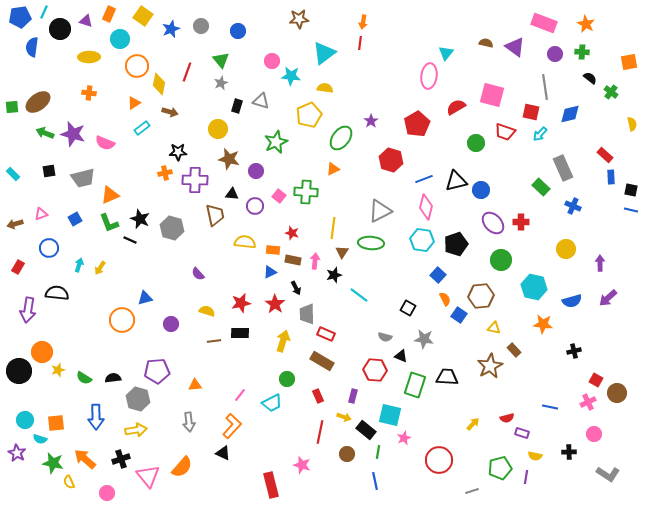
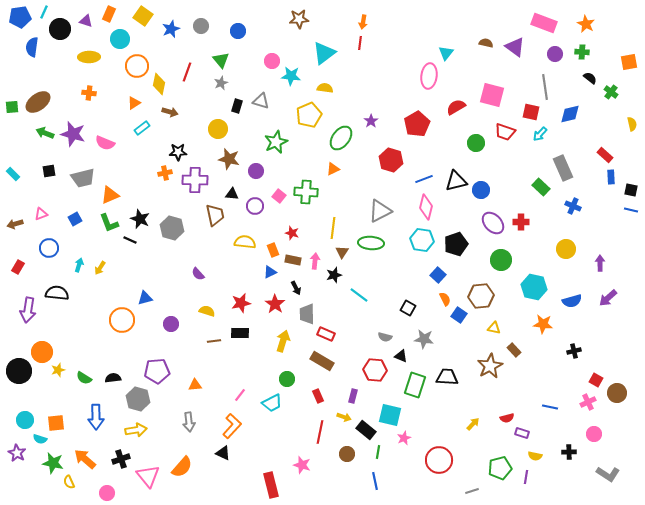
orange rectangle at (273, 250): rotated 64 degrees clockwise
